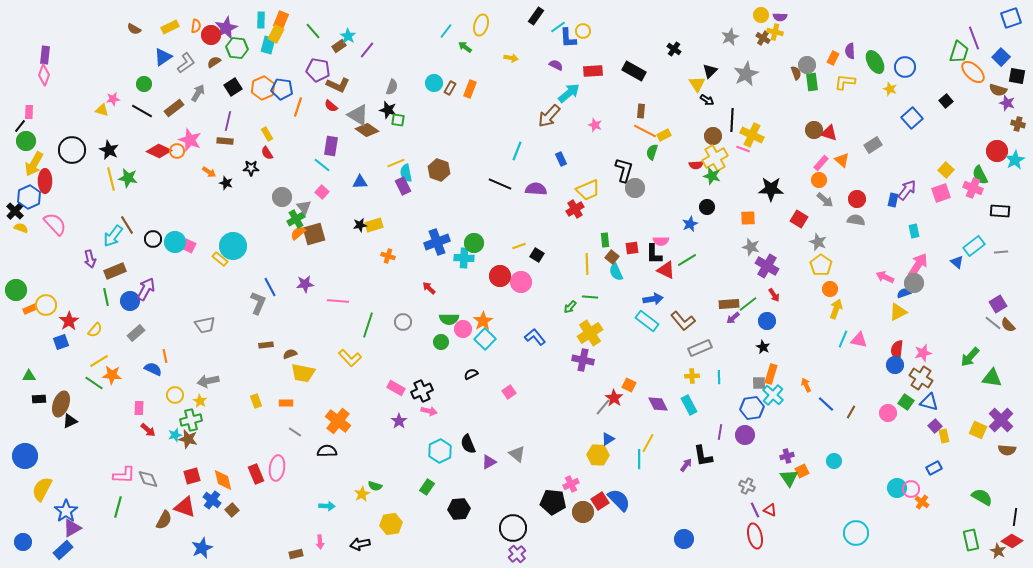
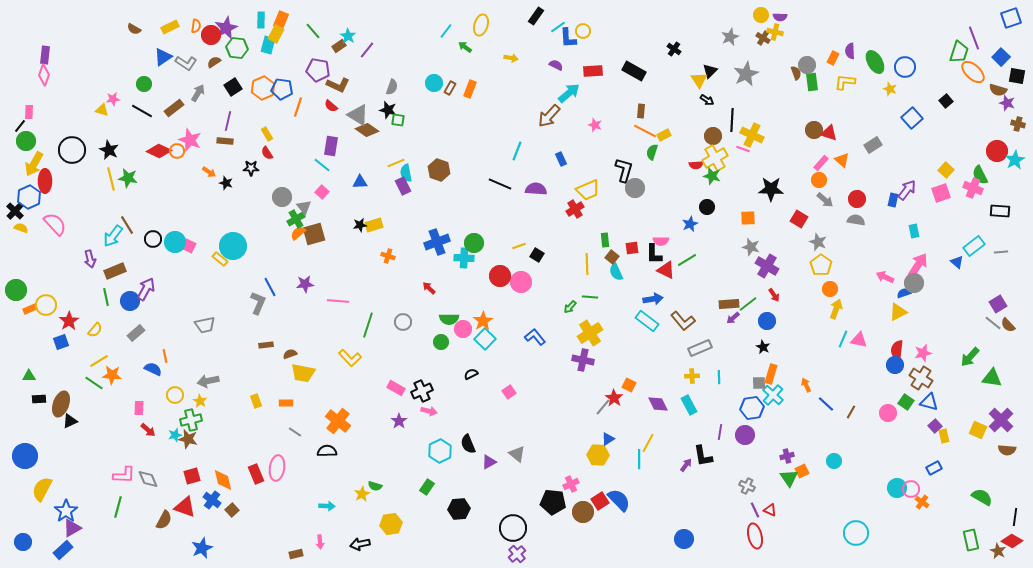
gray L-shape at (186, 63): rotated 70 degrees clockwise
yellow triangle at (697, 84): moved 2 px right, 4 px up
